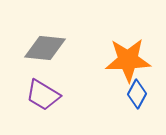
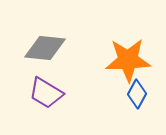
purple trapezoid: moved 3 px right, 2 px up
